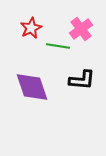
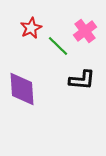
pink cross: moved 4 px right, 2 px down
green line: rotated 35 degrees clockwise
purple diamond: moved 10 px left, 2 px down; rotated 15 degrees clockwise
